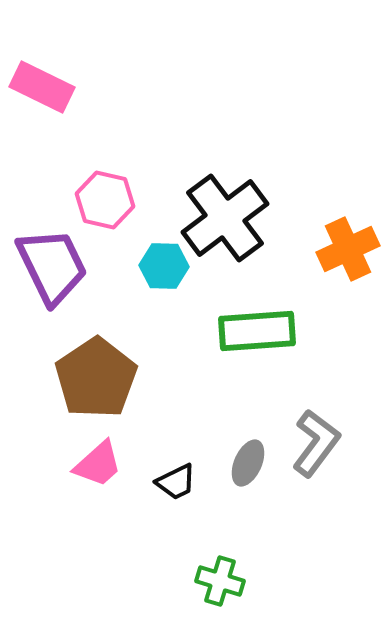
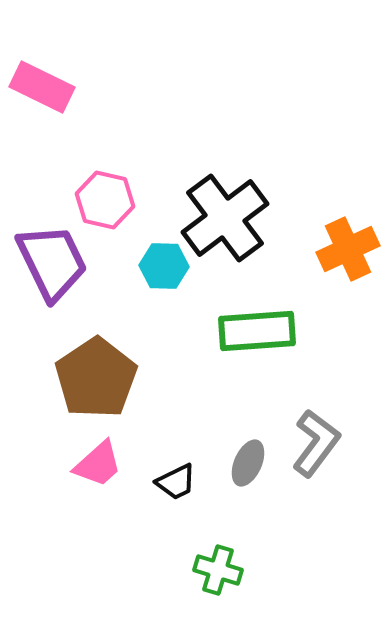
purple trapezoid: moved 4 px up
green cross: moved 2 px left, 11 px up
